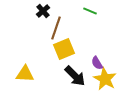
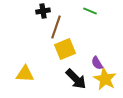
black cross: rotated 32 degrees clockwise
brown line: moved 1 px up
yellow square: moved 1 px right
black arrow: moved 1 px right, 3 px down
